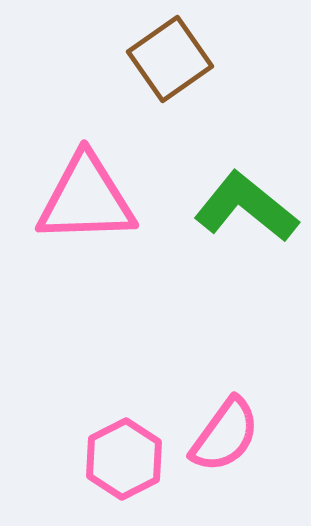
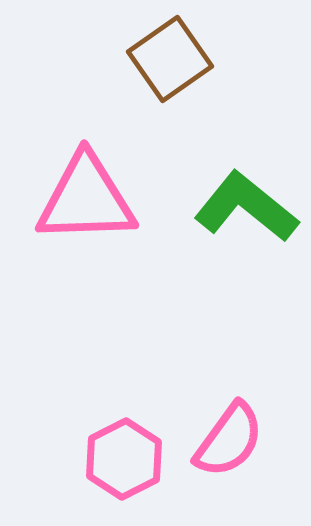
pink semicircle: moved 4 px right, 5 px down
